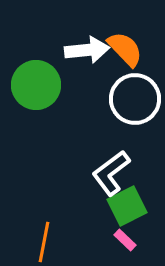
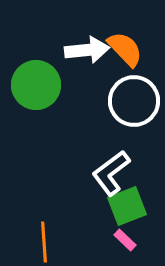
white circle: moved 1 px left, 2 px down
green square: rotated 6 degrees clockwise
orange line: rotated 15 degrees counterclockwise
